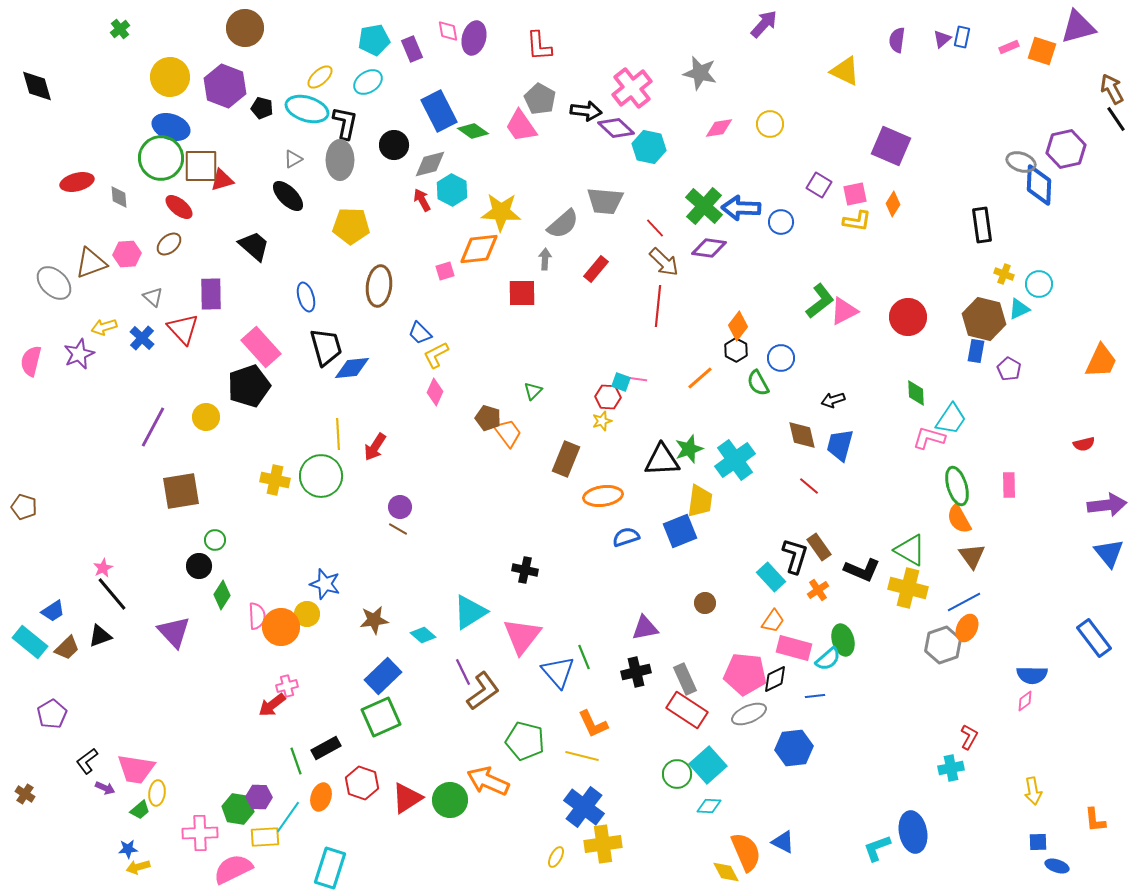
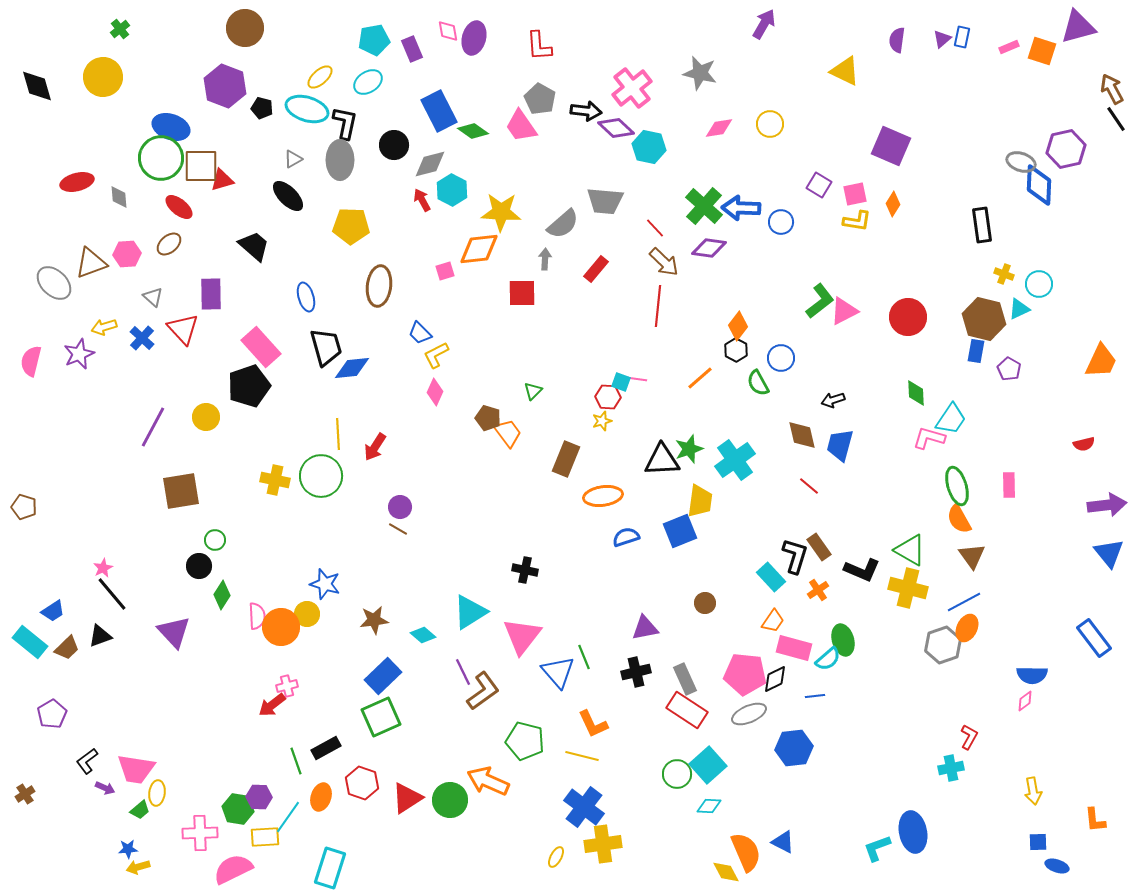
purple arrow at (764, 24): rotated 12 degrees counterclockwise
yellow circle at (170, 77): moved 67 px left
brown cross at (25, 794): rotated 24 degrees clockwise
